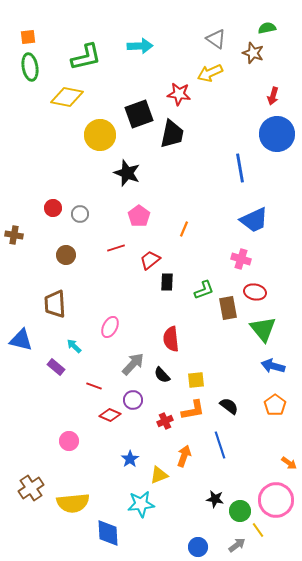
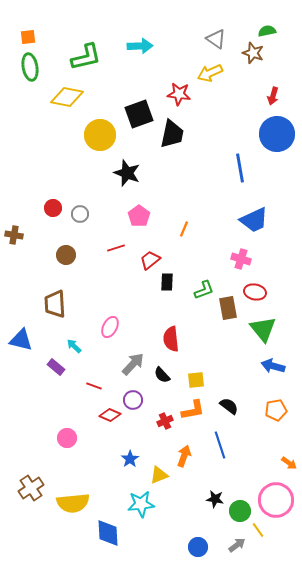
green semicircle at (267, 28): moved 3 px down
orange pentagon at (275, 405): moved 1 px right, 5 px down; rotated 25 degrees clockwise
pink circle at (69, 441): moved 2 px left, 3 px up
